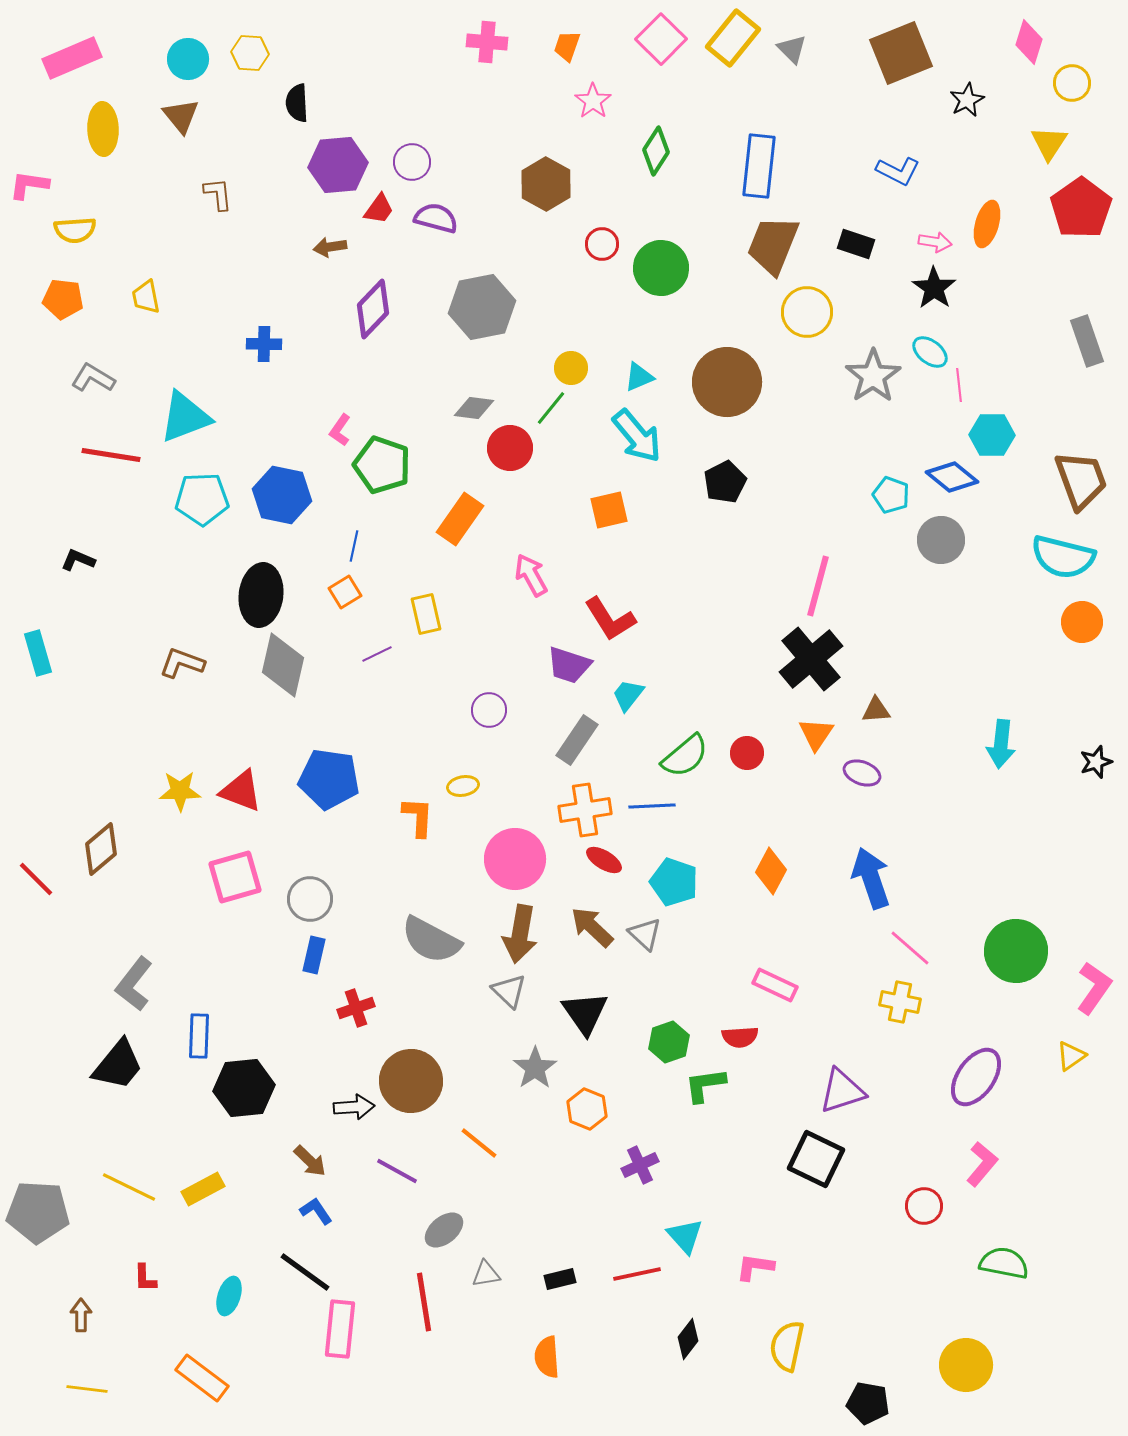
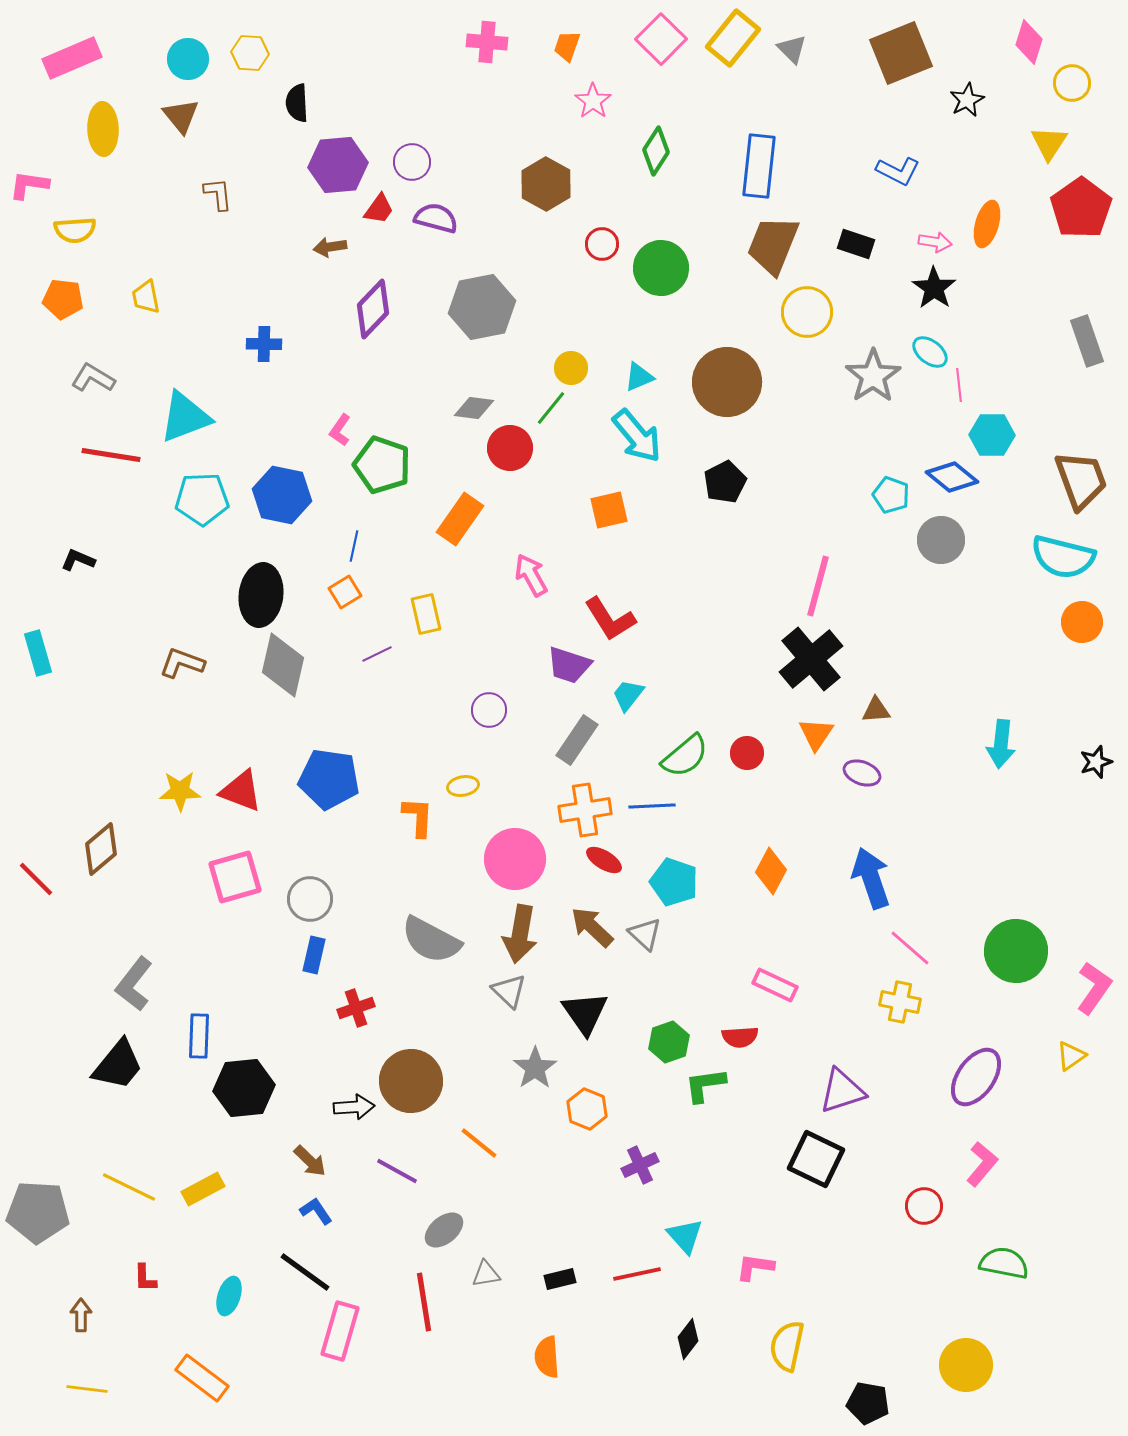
pink rectangle at (340, 1329): moved 2 px down; rotated 10 degrees clockwise
